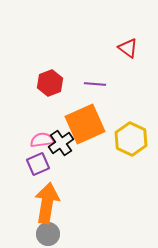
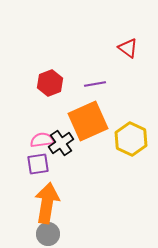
purple line: rotated 15 degrees counterclockwise
orange square: moved 3 px right, 3 px up
purple square: rotated 15 degrees clockwise
